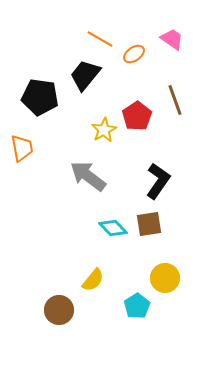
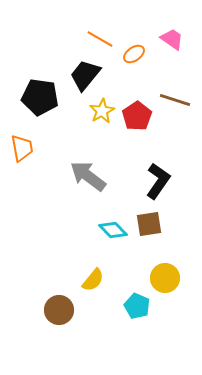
brown line: rotated 52 degrees counterclockwise
yellow star: moved 2 px left, 19 px up
cyan diamond: moved 2 px down
cyan pentagon: rotated 15 degrees counterclockwise
